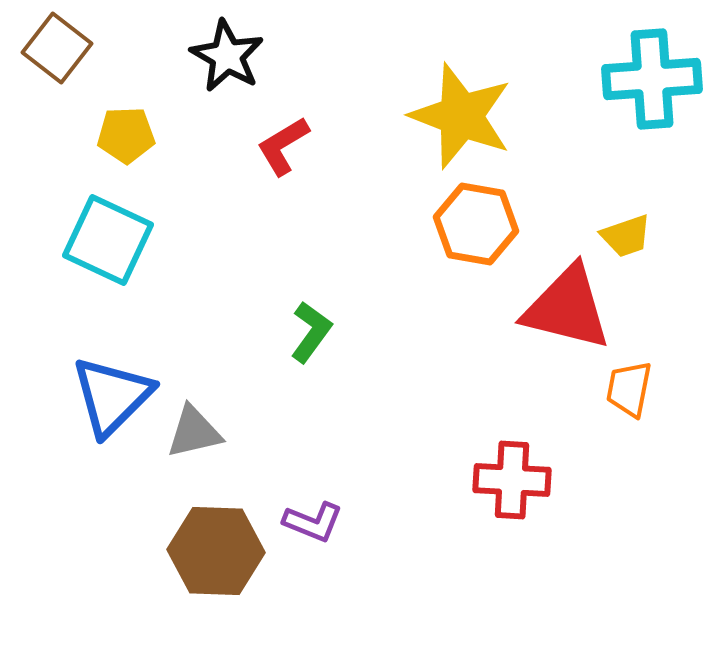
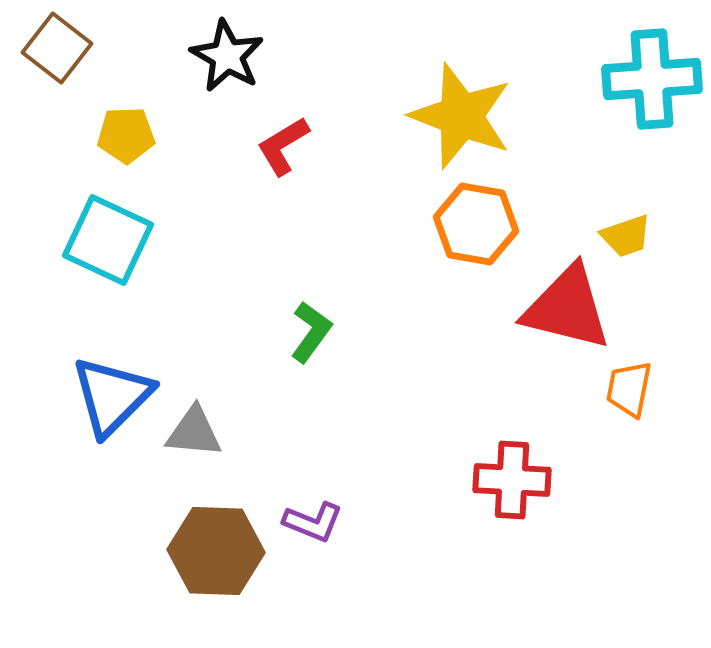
gray triangle: rotated 18 degrees clockwise
